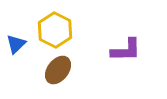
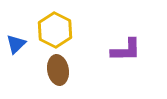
brown ellipse: rotated 48 degrees counterclockwise
